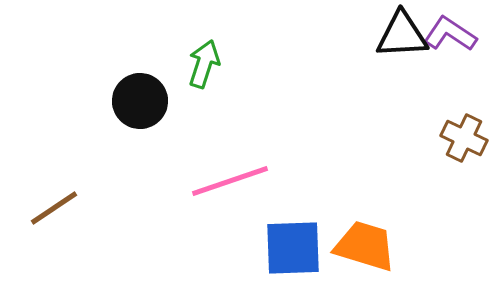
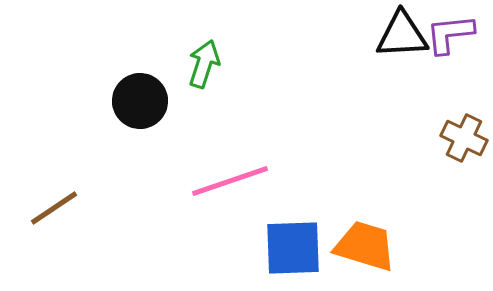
purple L-shape: rotated 40 degrees counterclockwise
